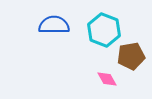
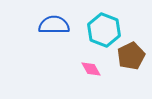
brown pentagon: rotated 16 degrees counterclockwise
pink diamond: moved 16 px left, 10 px up
